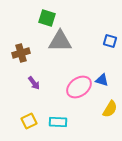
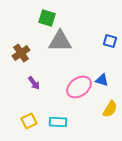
brown cross: rotated 18 degrees counterclockwise
